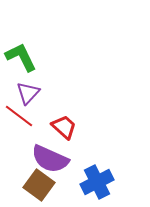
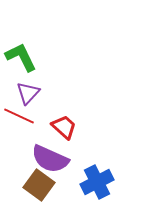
red line: rotated 12 degrees counterclockwise
